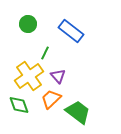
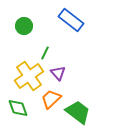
green circle: moved 4 px left, 2 px down
blue rectangle: moved 11 px up
purple triangle: moved 3 px up
green diamond: moved 1 px left, 3 px down
